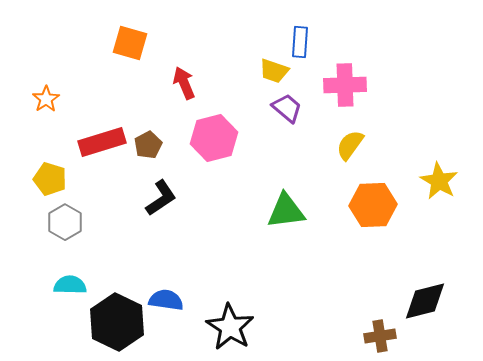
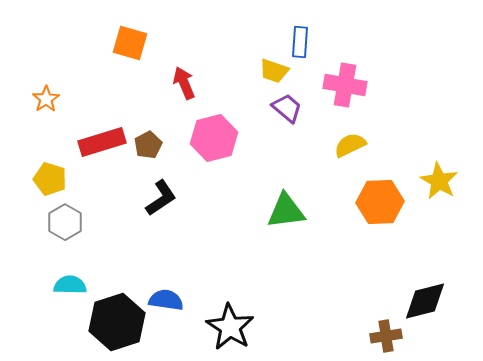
pink cross: rotated 12 degrees clockwise
yellow semicircle: rotated 28 degrees clockwise
orange hexagon: moved 7 px right, 3 px up
black hexagon: rotated 16 degrees clockwise
brown cross: moved 6 px right
